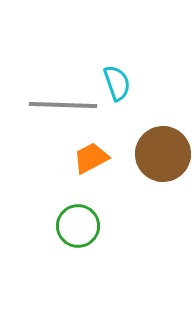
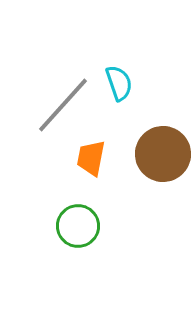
cyan semicircle: moved 2 px right
gray line: rotated 50 degrees counterclockwise
orange trapezoid: rotated 51 degrees counterclockwise
